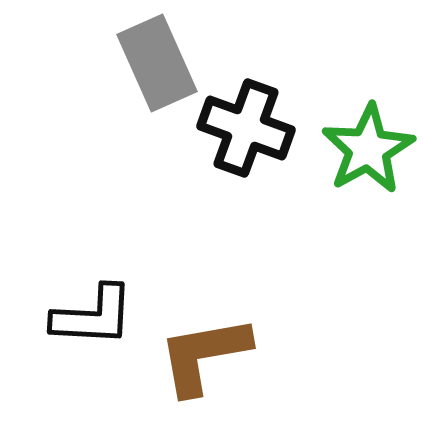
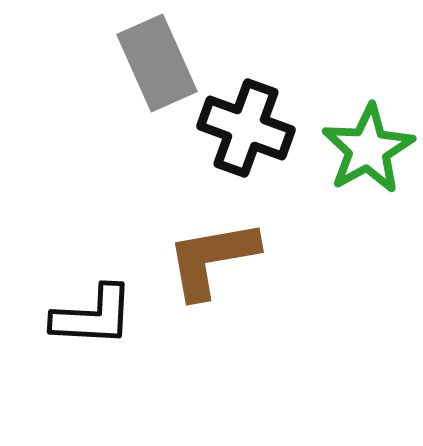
brown L-shape: moved 8 px right, 96 px up
